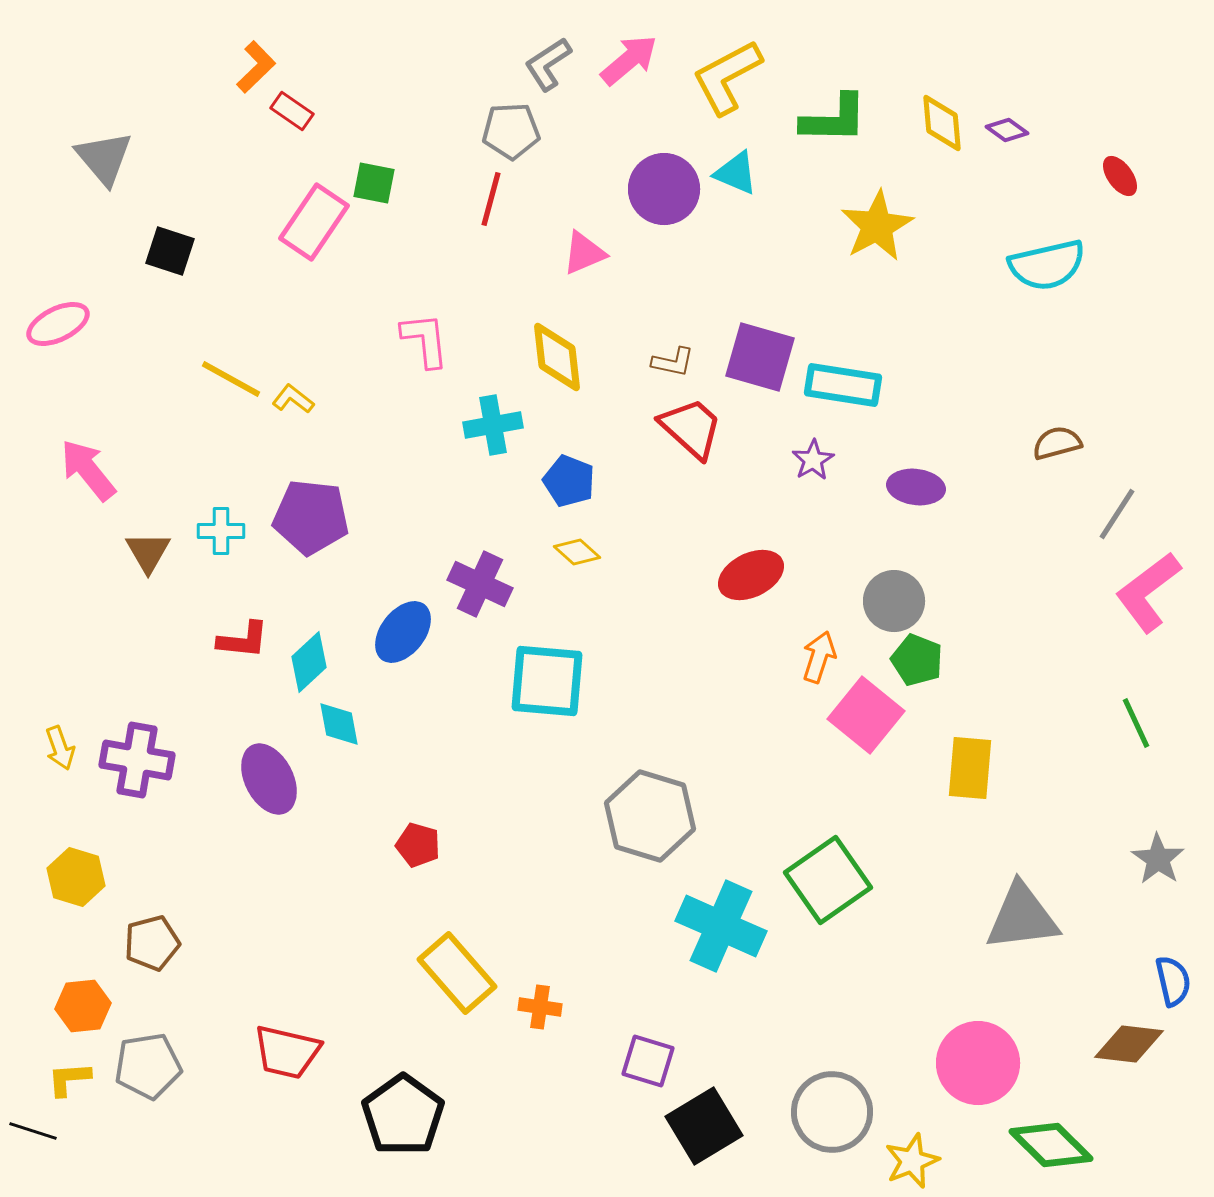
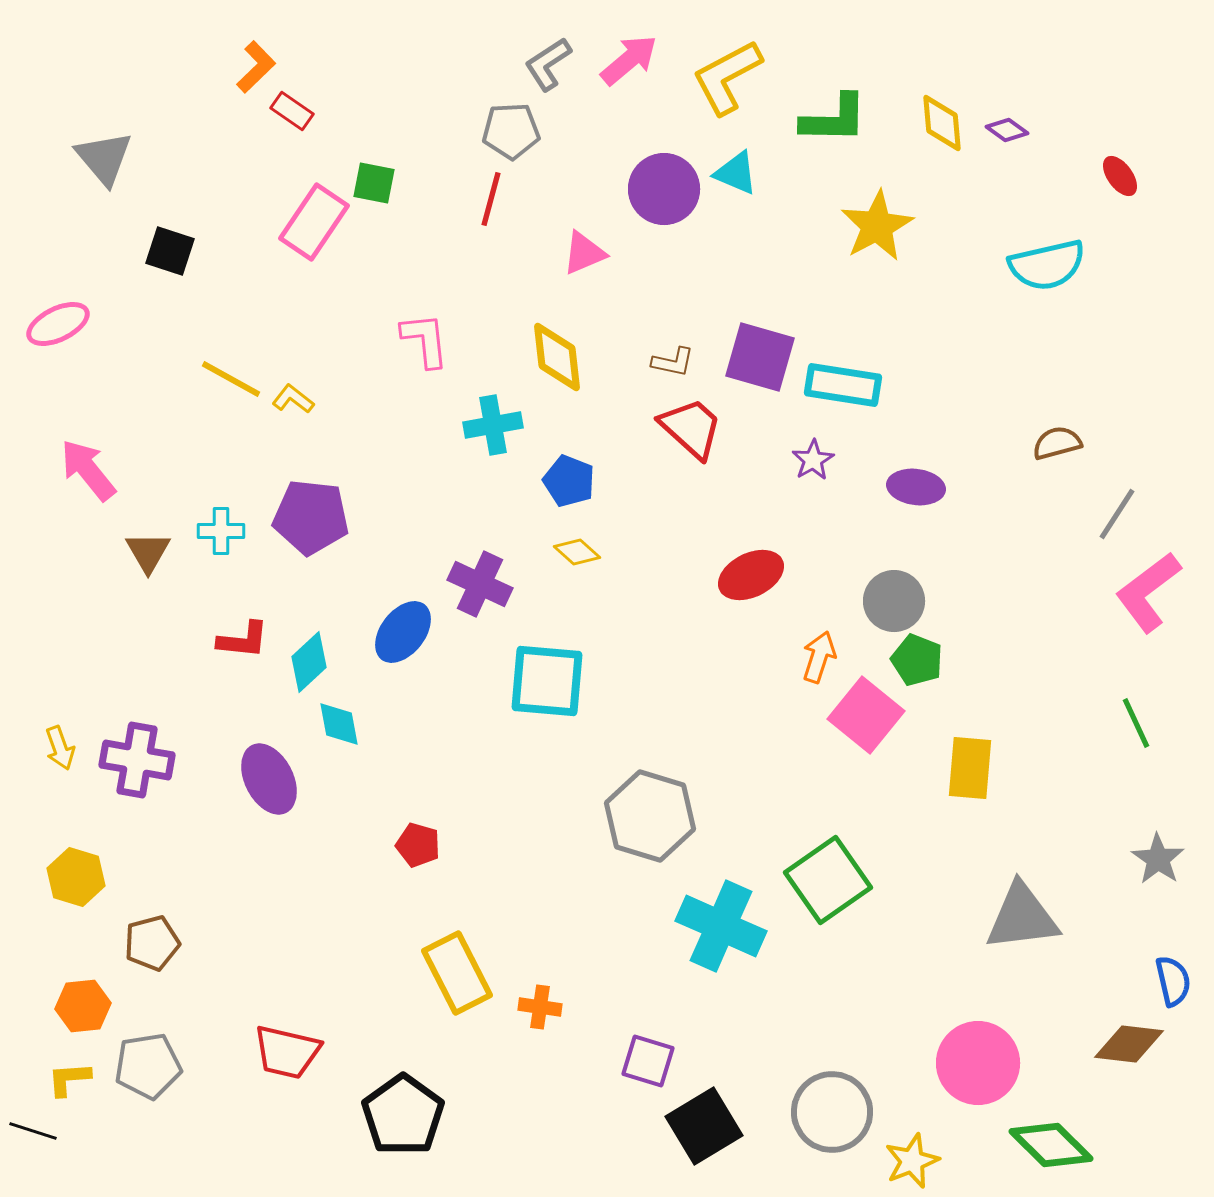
yellow rectangle at (457, 973): rotated 14 degrees clockwise
